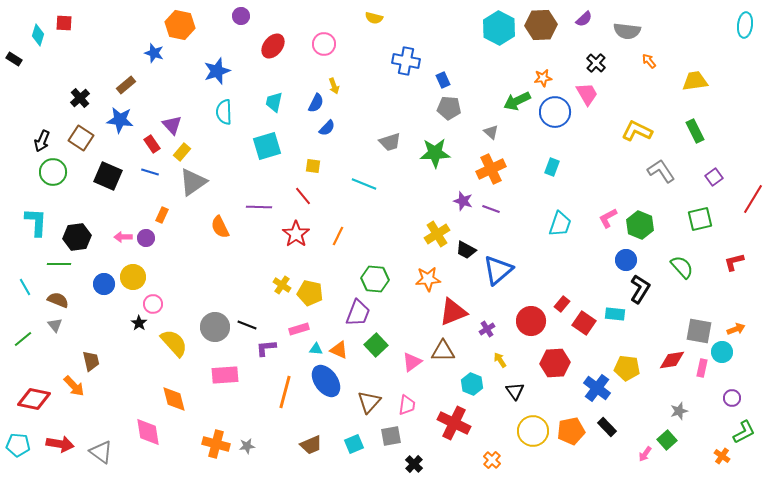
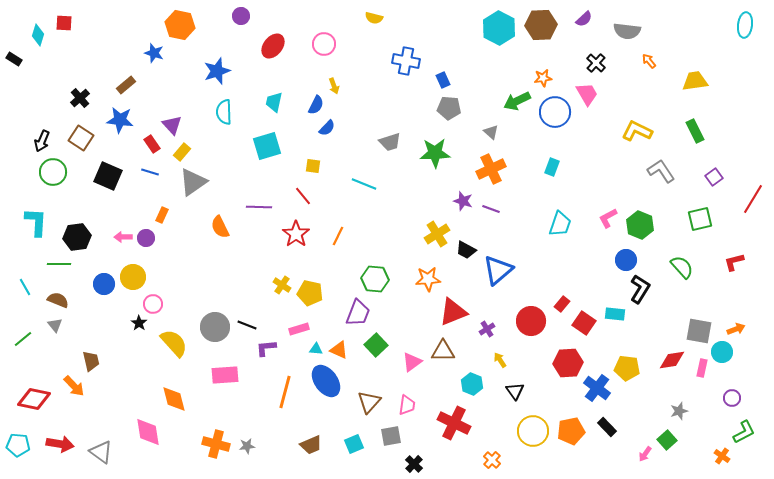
blue semicircle at (316, 103): moved 2 px down
red hexagon at (555, 363): moved 13 px right
